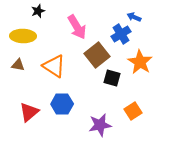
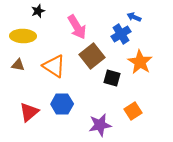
brown square: moved 5 px left, 1 px down
